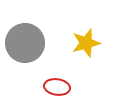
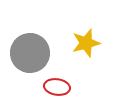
gray circle: moved 5 px right, 10 px down
